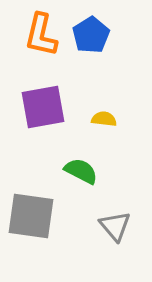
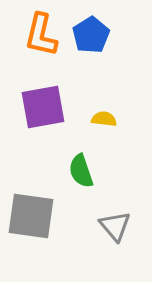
green semicircle: rotated 136 degrees counterclockwise
